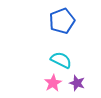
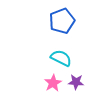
cyan semicircle: moved 2 px up
purple star: moved 1 px left, 1 px up; rotated 14 degrees counterclockwise
